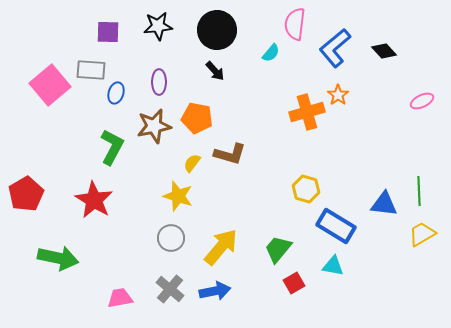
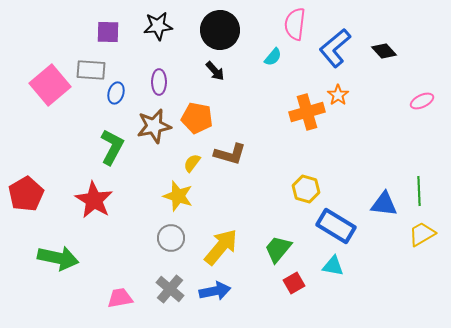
black circle: moved 3 px right
cyan semicircle: moved 2 px right, 4 px down
